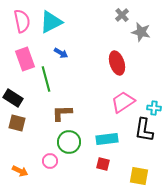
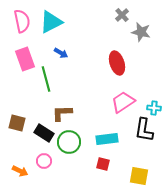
black rectangle: moved 31 px right, 35 px down
pink circle: moved 6 px left
